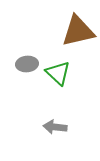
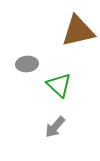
green triangle: moved 1 px right, 12 px down
gray arrow: rotated 55 degrees counterclockwise
